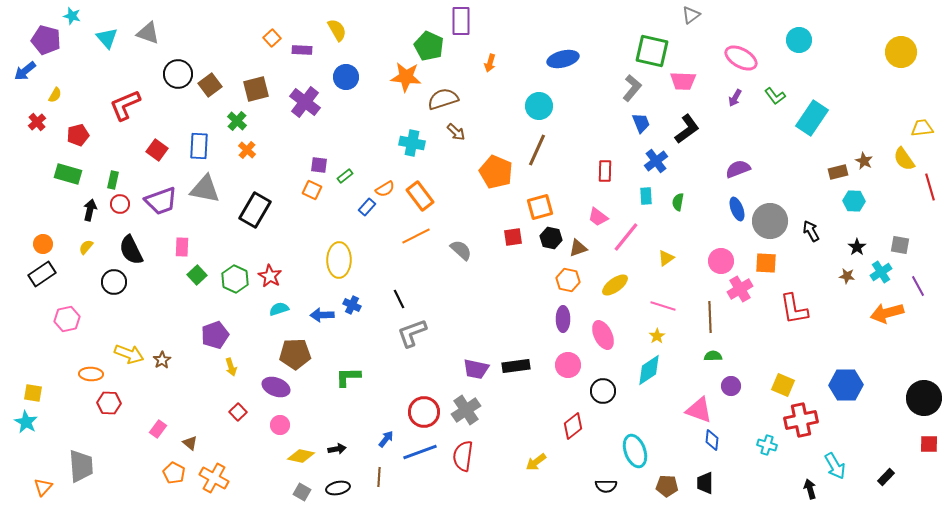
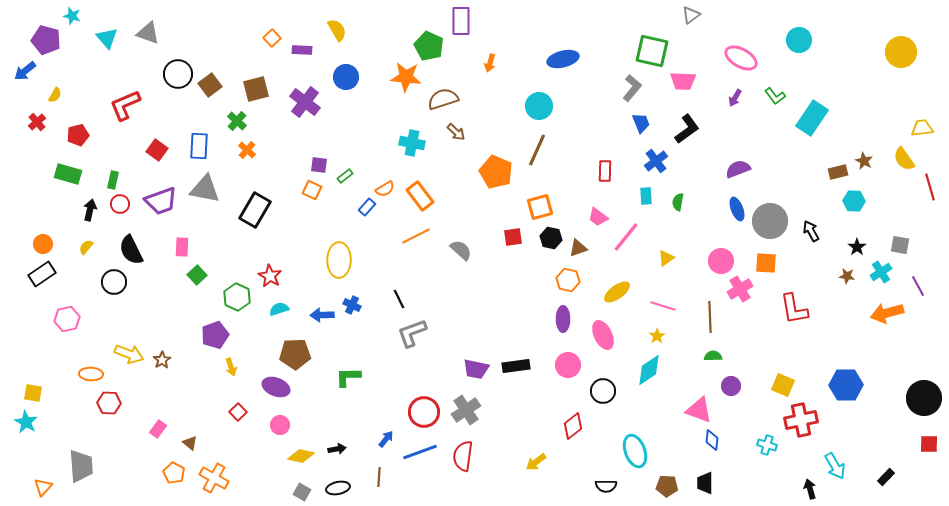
green hexagon at (235, 279): moved 2 px right, 18 px down
yellow ellipse at (615, 285): moved 2 px right, 7 px down
